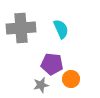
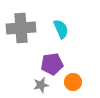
purple pentagon: rotated 15 degrees counterclockwise
orange circle: moved 2 px right, 3 px down
